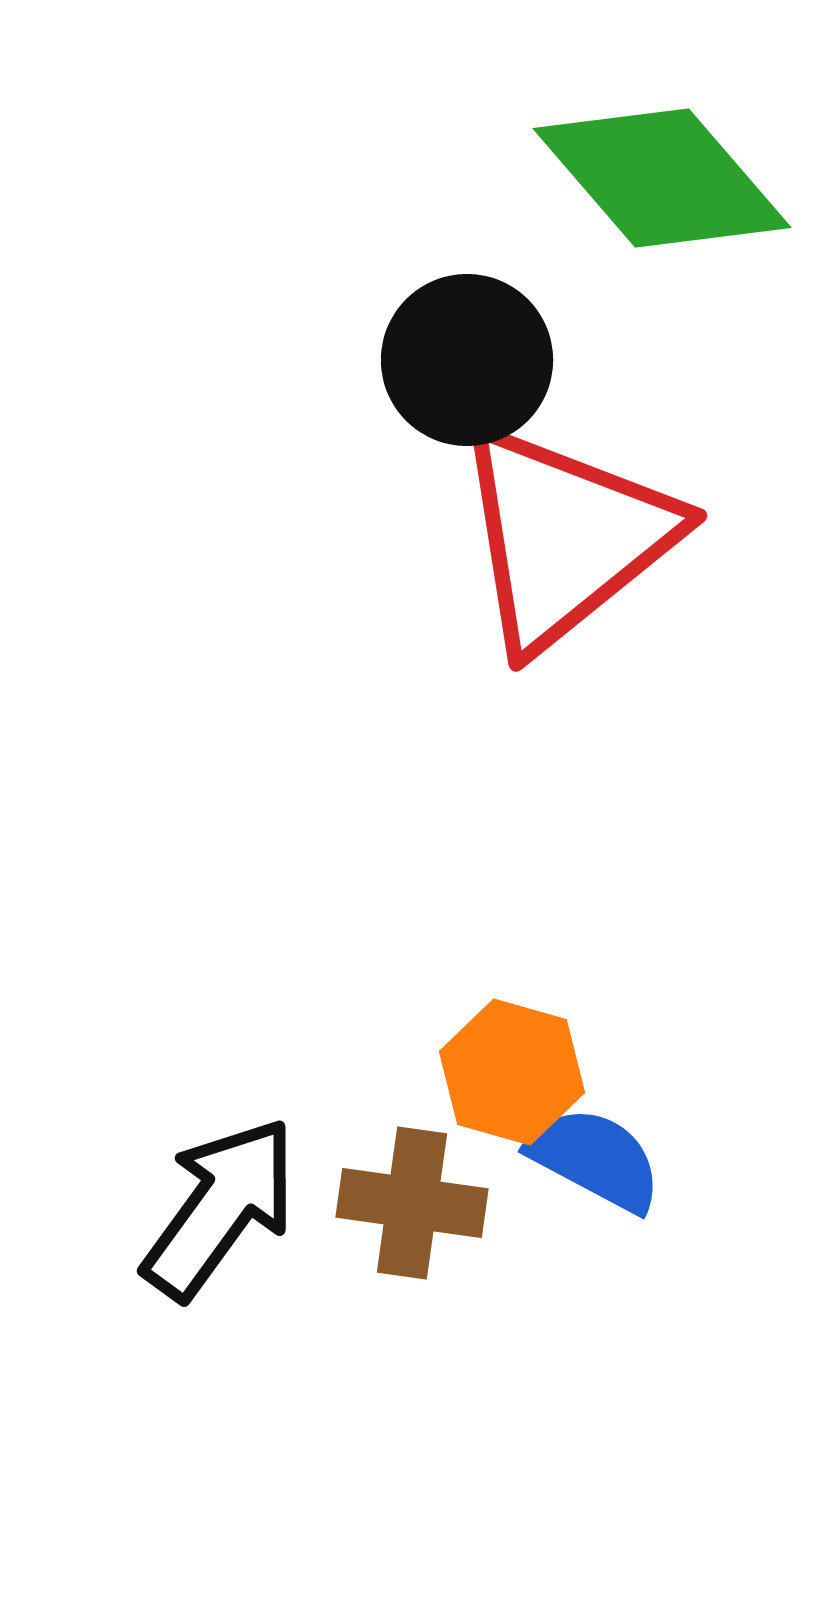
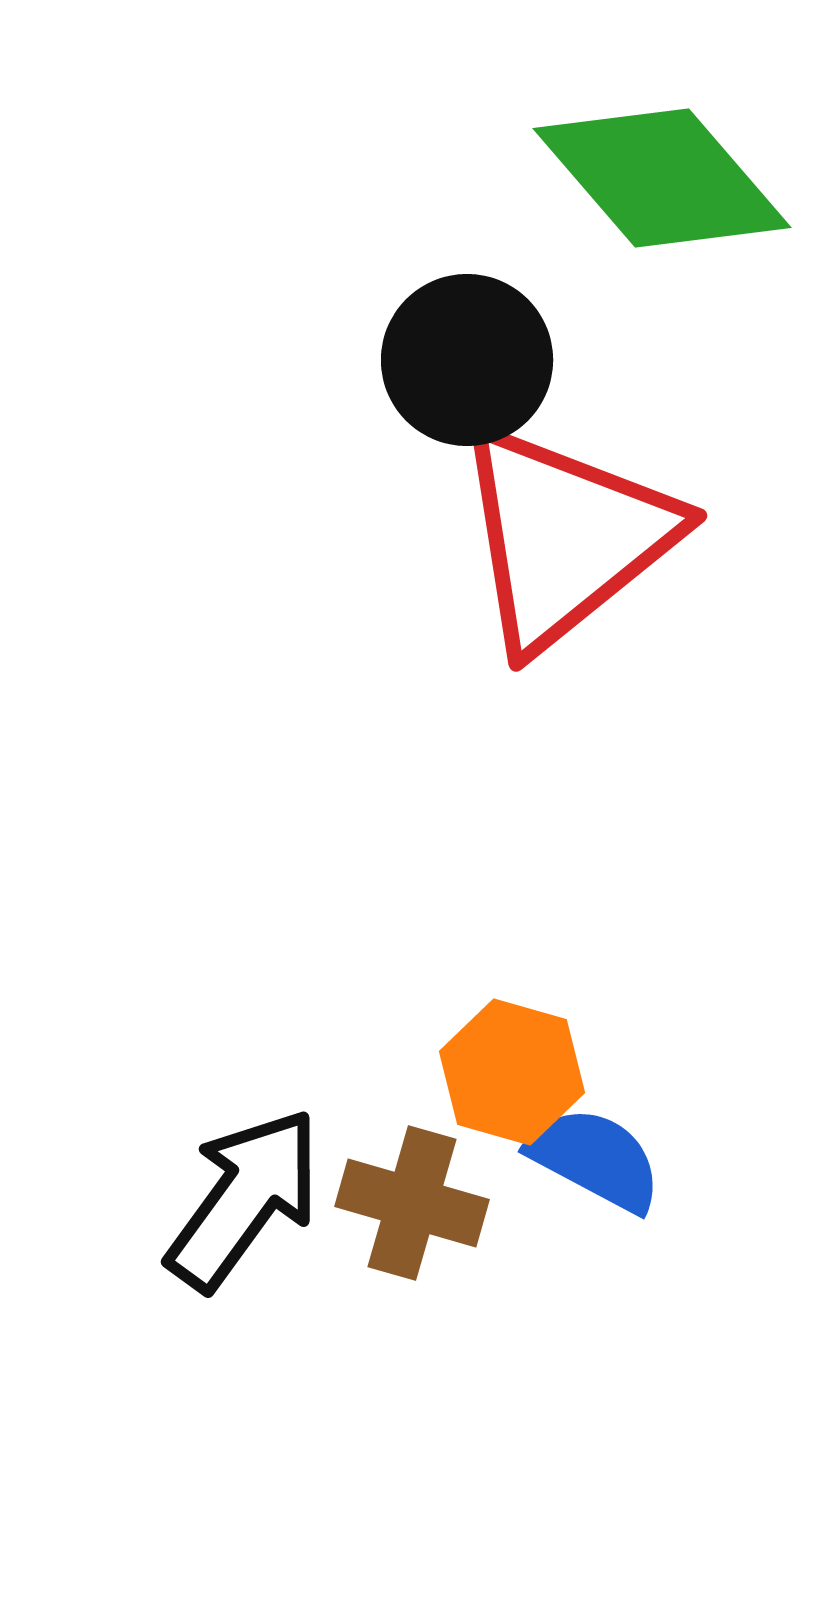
brown cross: rotated 8 degrees clockwise
black arrow: moved 24 px right, 9 px up
